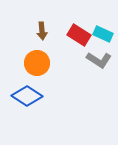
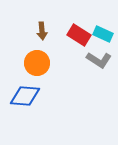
blue diamond: moved 2 px left; rotated 28 degrees counterclockwise
